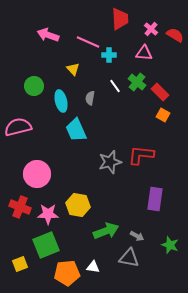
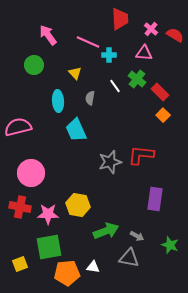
pink arrow: rotated 35 degrees clockwise
yellow triangle: moved 2 px right, 4 px down
green cross: moved 3 px up
green circle: moved 21 px up
cyan ellipse: moved 3 px left; rotated 10 degrees clockwise
orange square: rotated 16 degrees clockwise
pink circle: moved 6 px left, 1 px up
red cross: rotated 10 degrees counterclockwise
green square: moved 3 px right, 2 px down; rotated 12 degrees clockwise
